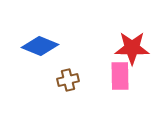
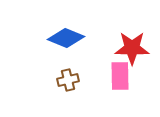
blue diamond: moved 26 px right, 8 px up
